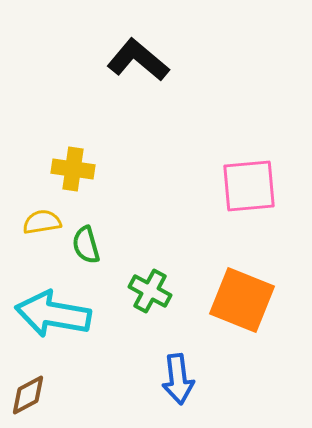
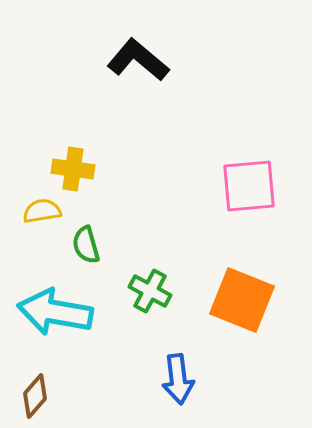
yellow semicircle: moved 11 px up
cyan arrow: moved 2 px right, 2 px up
brown diamond: moved 7 px right, 1 px down; rotated 21 degrees counterclockwise
